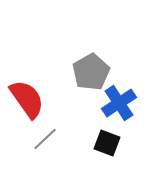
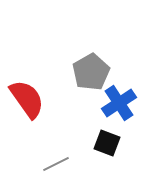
gray line: moved 11 px right, 25 px down; rotated 16 degrees clockwise
